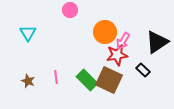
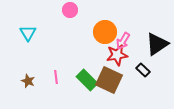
black triangle: moved 2 px down
